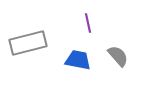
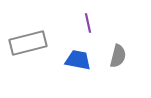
gray semicircle: rotated 55 degrees clockwise
